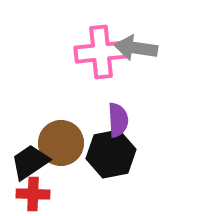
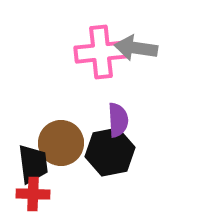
black hexagon: moved 1 px left, 2 px up
black trapezoid: moved 3 px right, 2 px down; rotated 117 degrees clockwise
